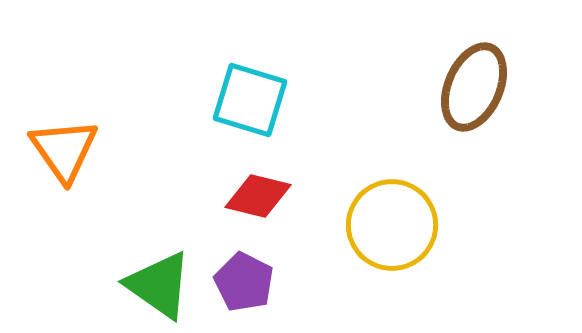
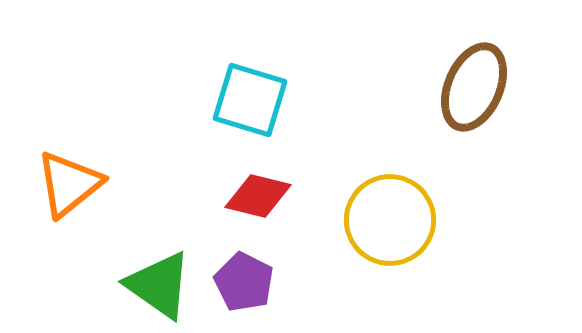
orange triangle: moved 5 px right, 34 px down; rotated 26 degrees clockwise
yellow circle: moved 2 px left, 5 px up
